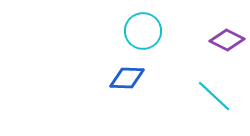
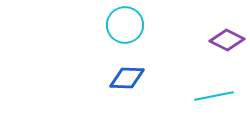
cyan circle: moved 18 px left, 6 px up
cyan line: rotated 54 degrees counterclockwise
